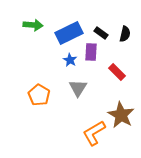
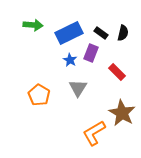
black semicircle: moved 2 px left, 1 px up
purple rectangle: moved 1 px down; rotated 18 degrees clockwise
brown star: moved 1 px right, 2 px up
